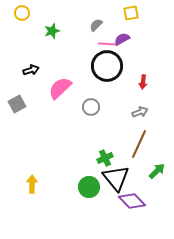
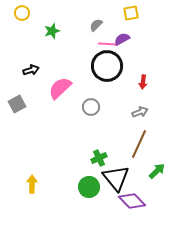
green cross: moved 6 px left
